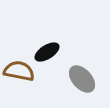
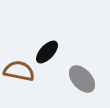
black ellipse: rotated 15 degrees counterclockwise
